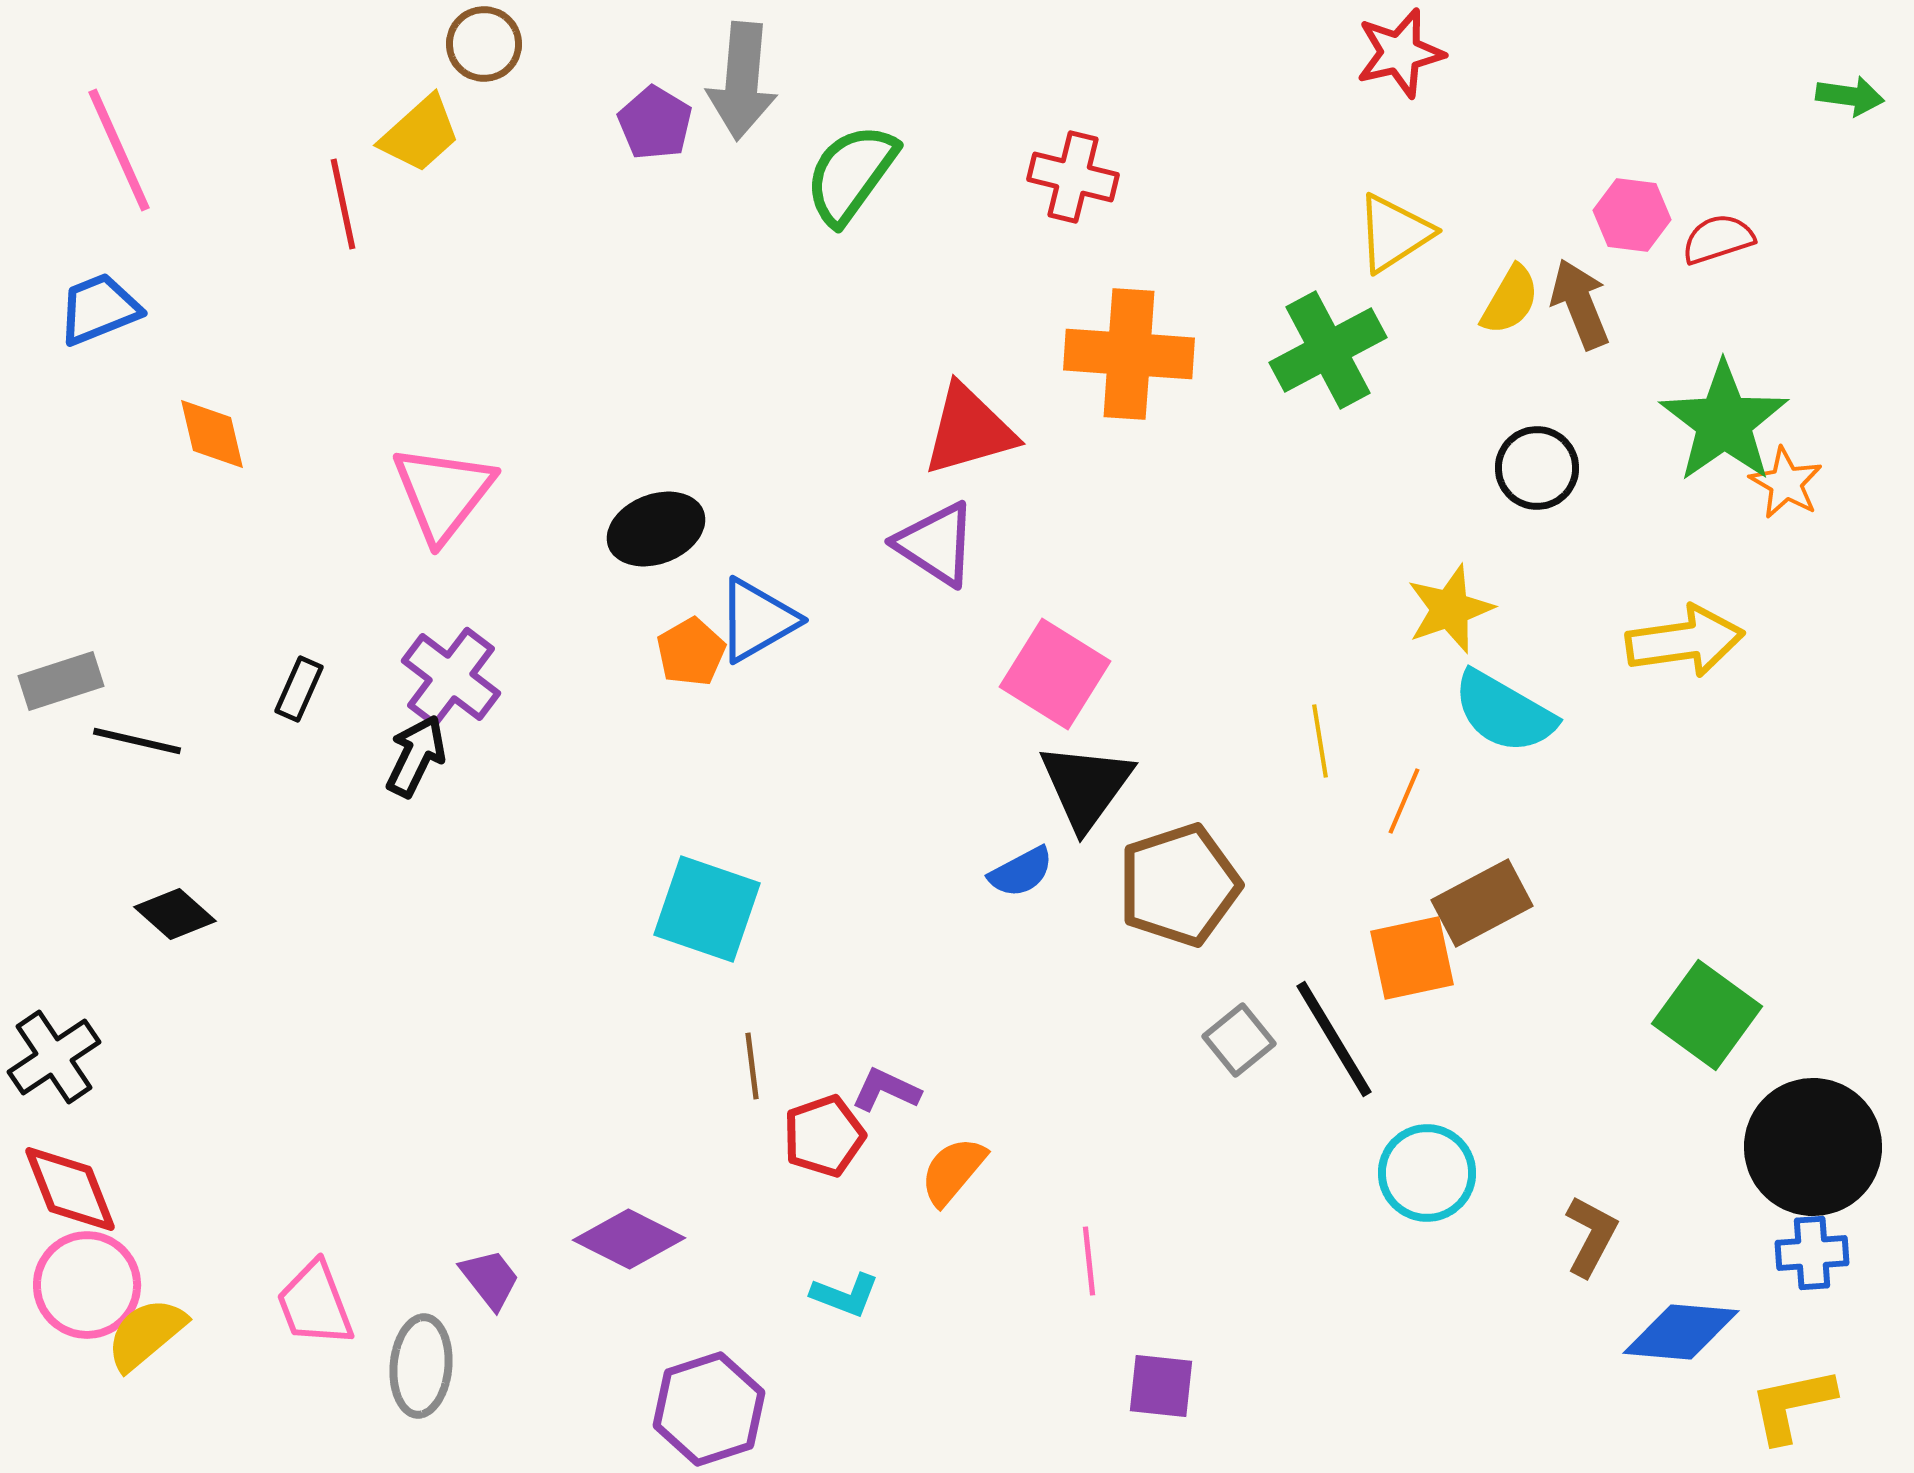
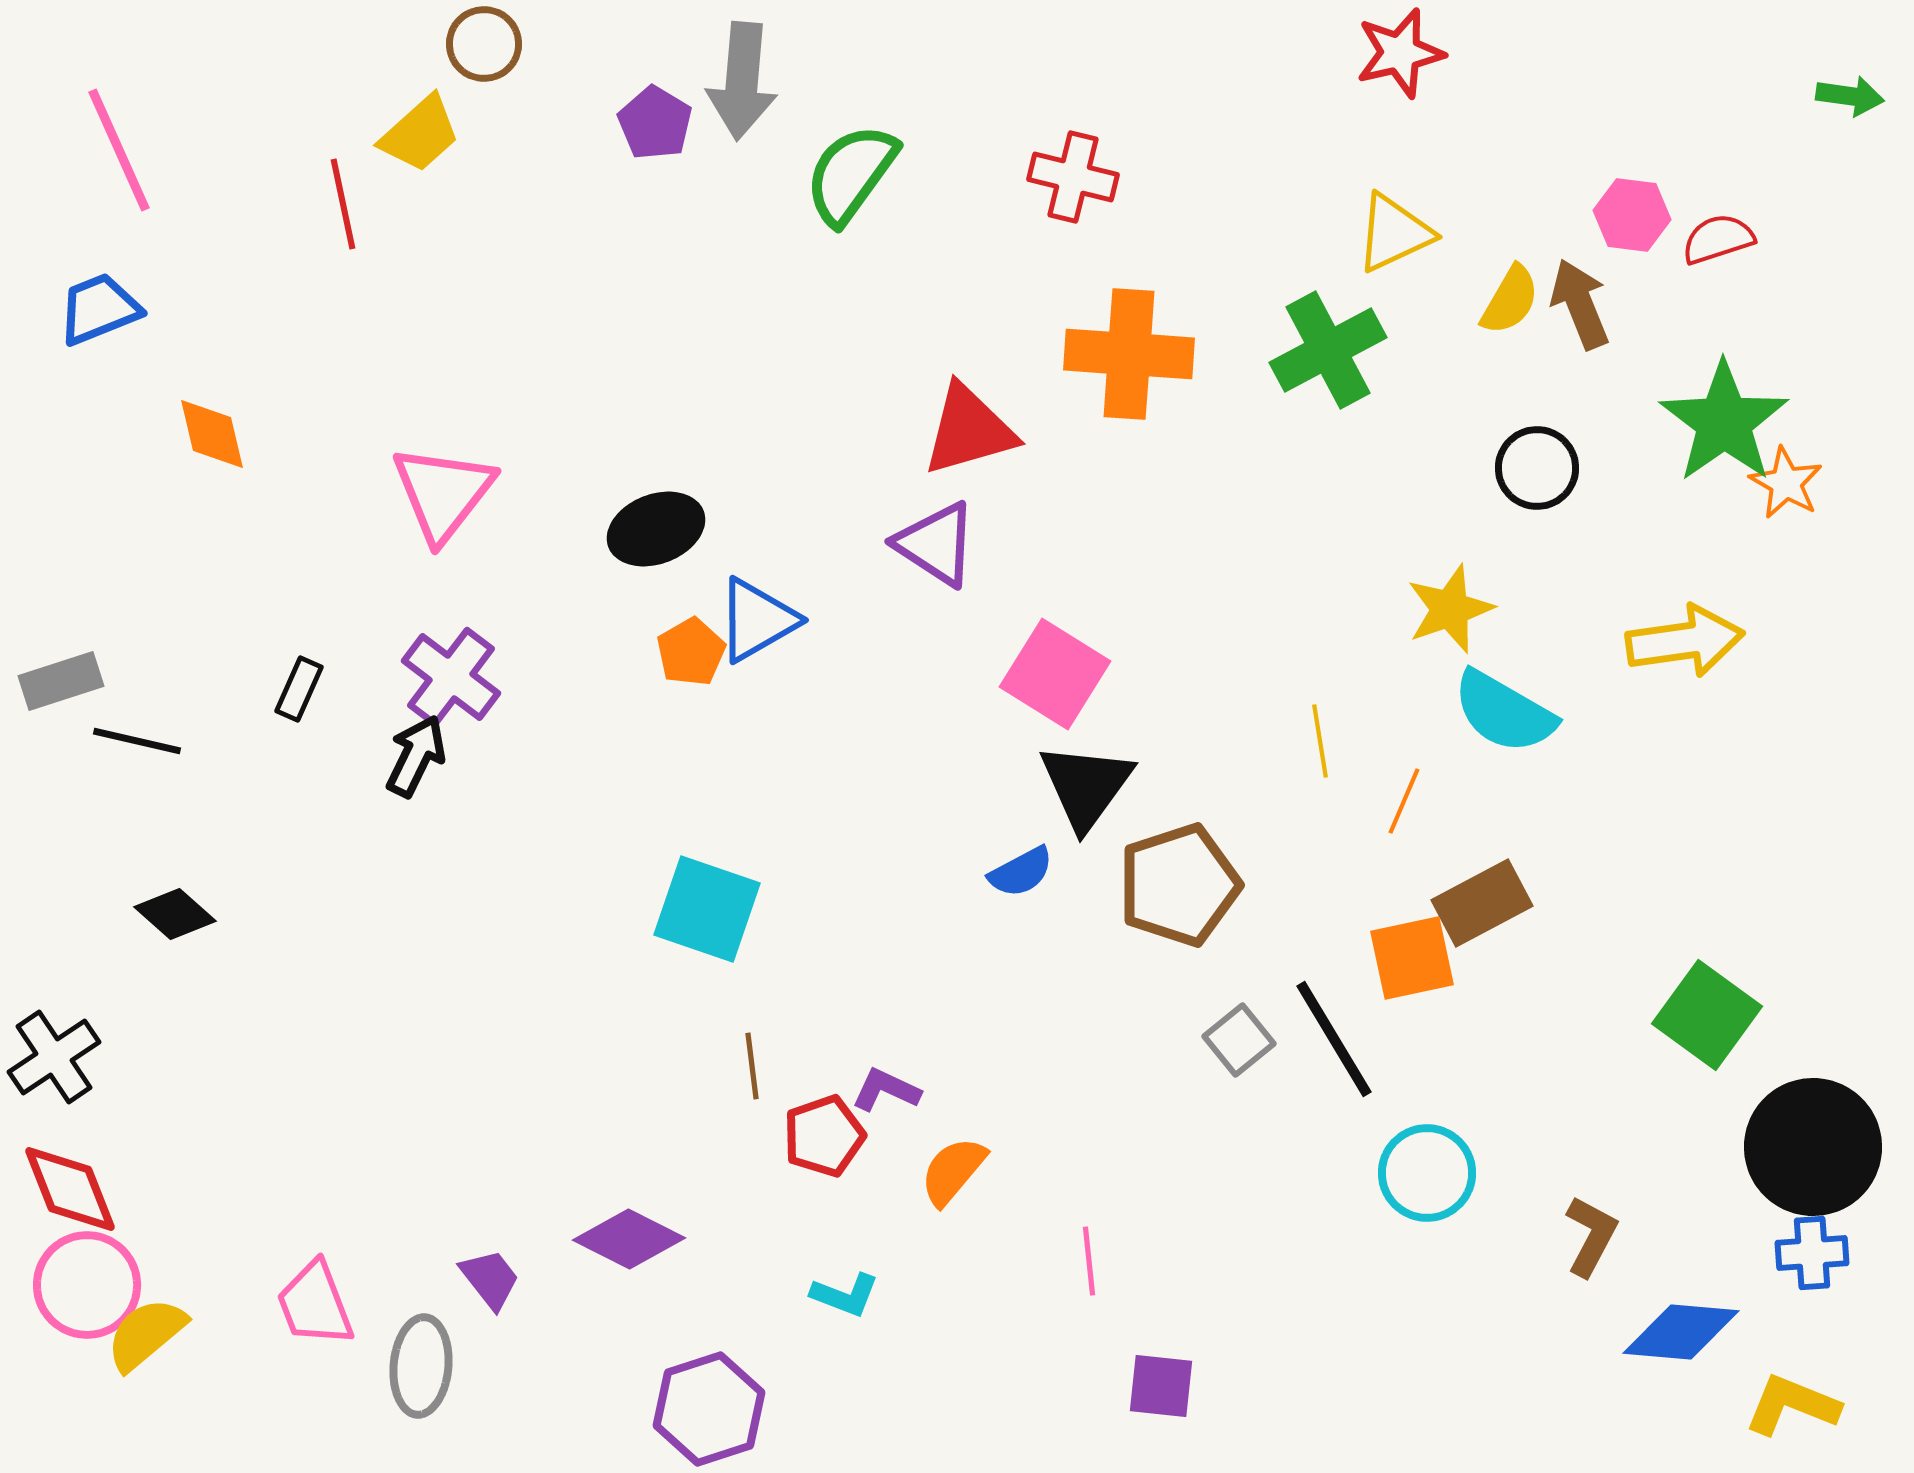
yellow triangle at (1394, 233): rotated 8 degrees clockwise
yellow L-shape at (1792, 1405): rotated 34 degrees clockwise
